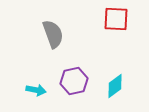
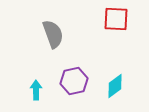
cyan arrow: rotated 102 degrees counterclockwise
